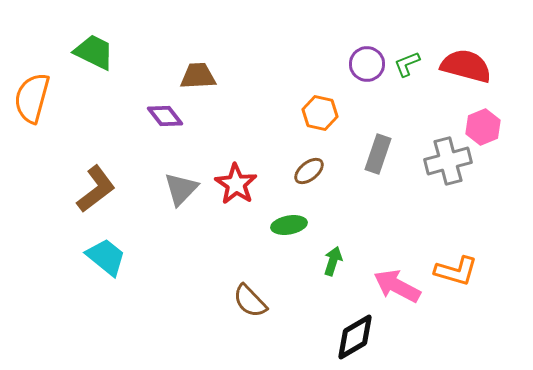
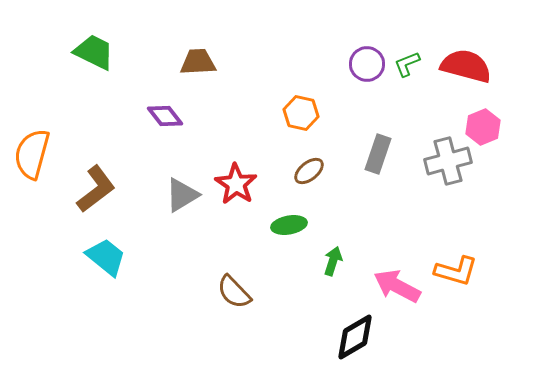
brown trapezoid: moved 14 px up
orange semicircle: moved 56 px down
orange hexagon: moved 19 px left
gray triangle: moved 1 px right, 6 px down; rotated 15 degrees clockwise
brown semicircle: moved 16 px left, 9 px up
